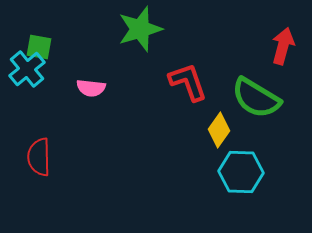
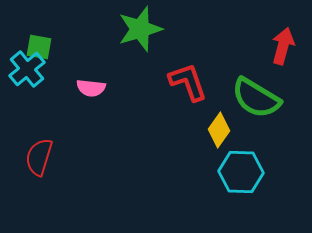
red semicircle: rotated 18 degrees clockwise
